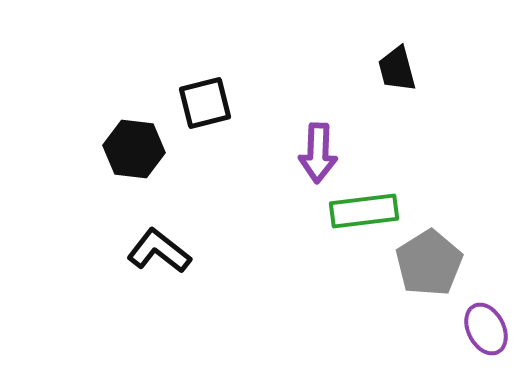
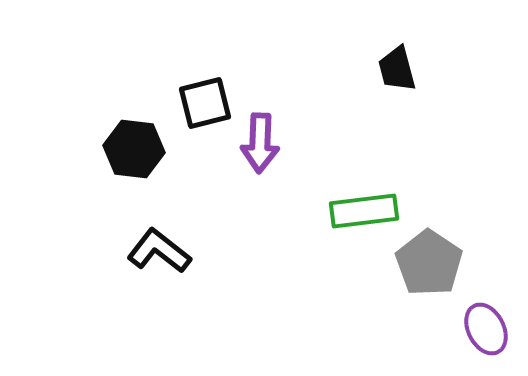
purple arrow: moved 58 px left, 10 px up
gray pentagon: rotated 6 degrees counterclockwise
